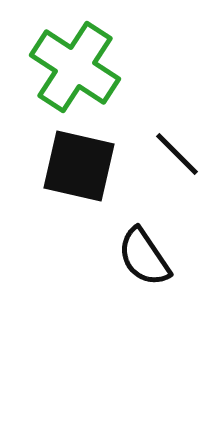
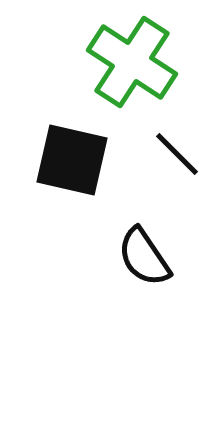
green cross: moved 57 px right, 5 px up
black square: moved 7 px left, 6 px up
